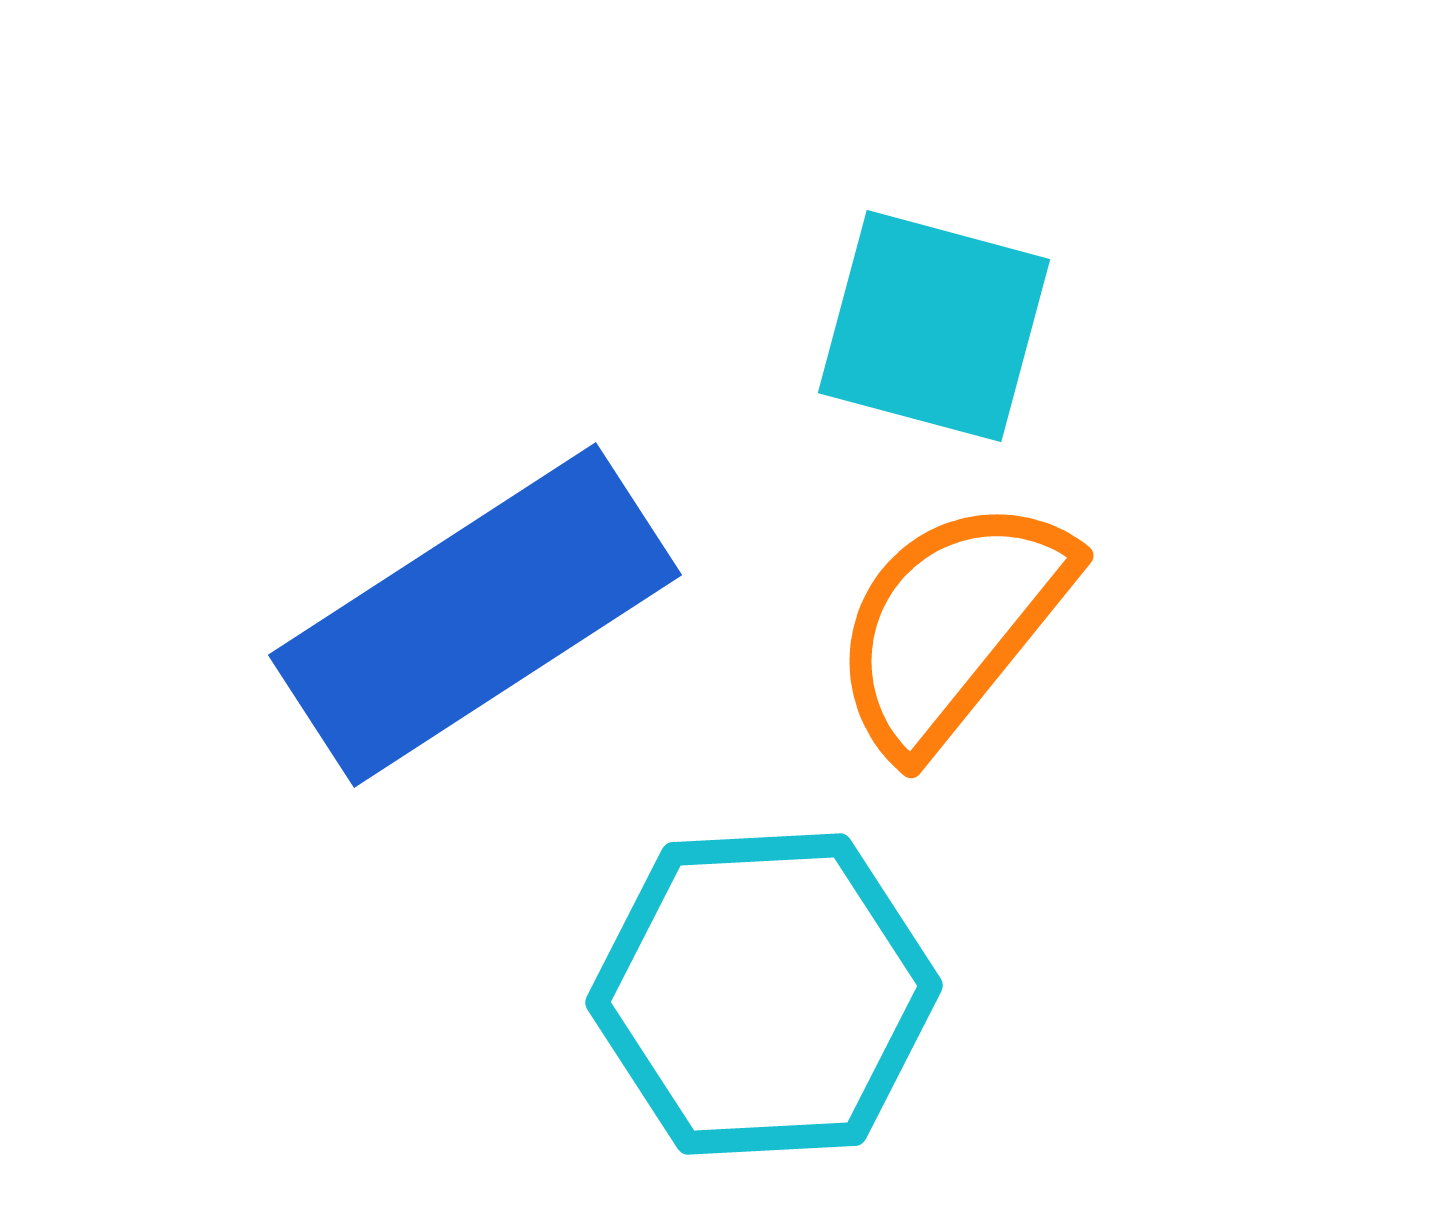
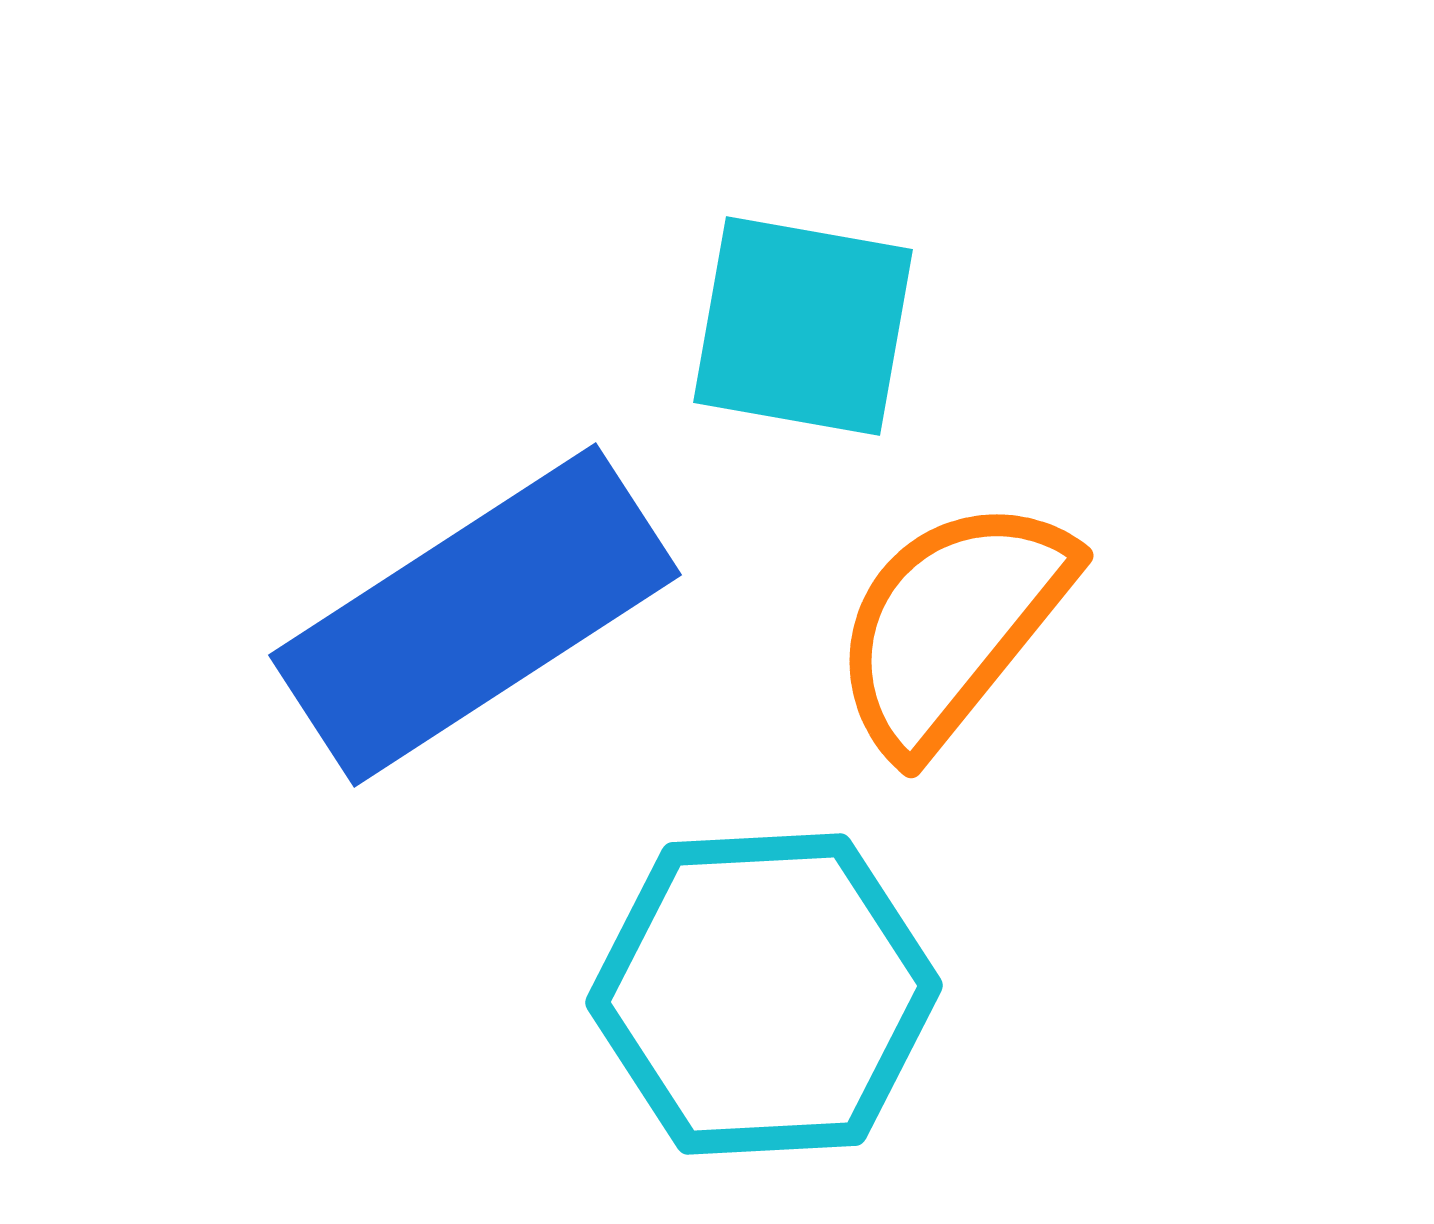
cyan square: moved 131 px left; rotated 5 degrees counterclockwise
